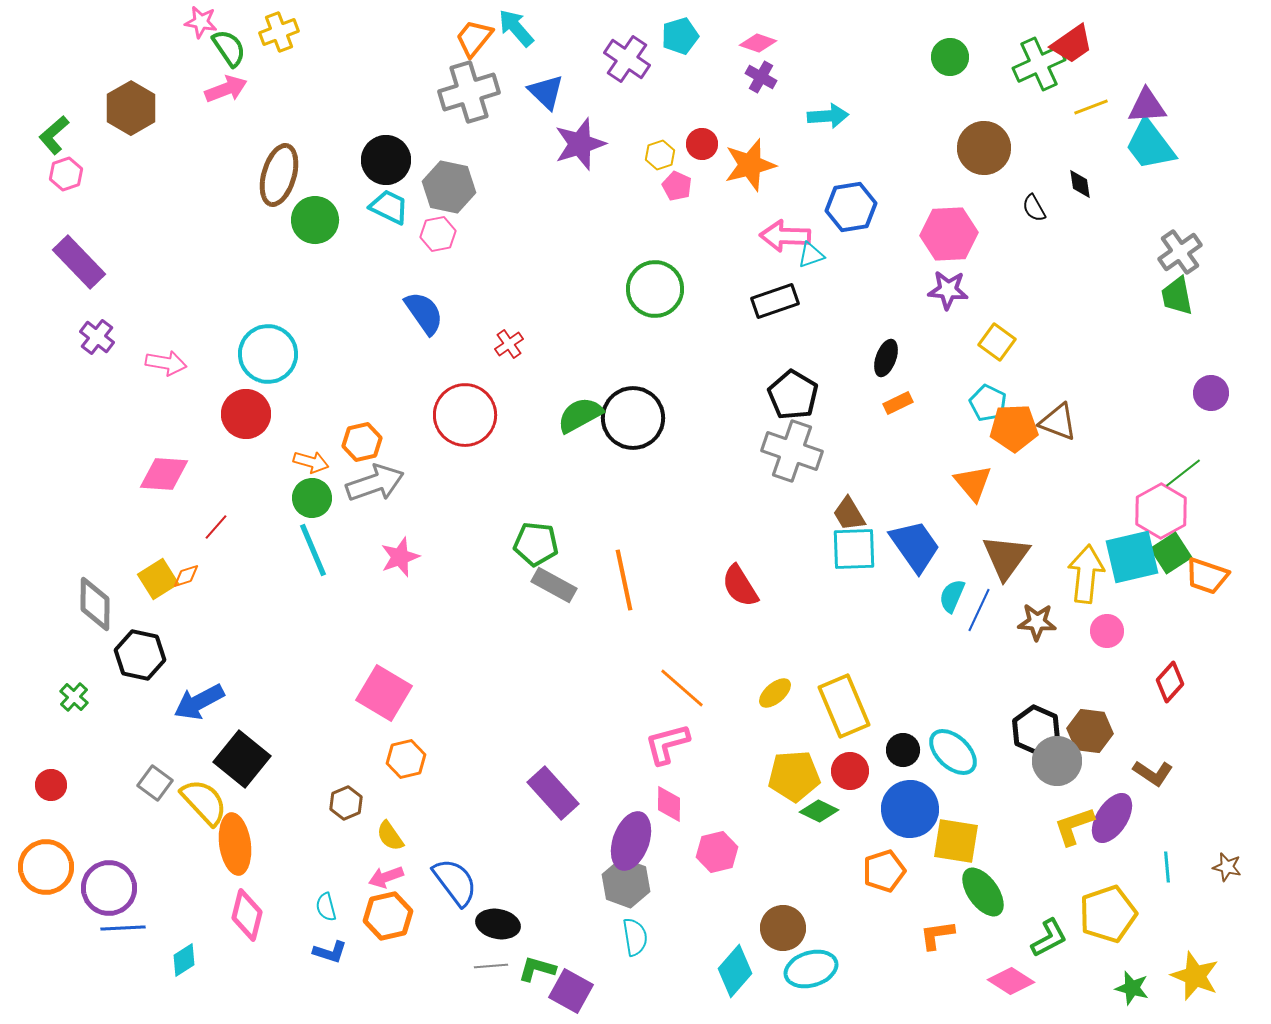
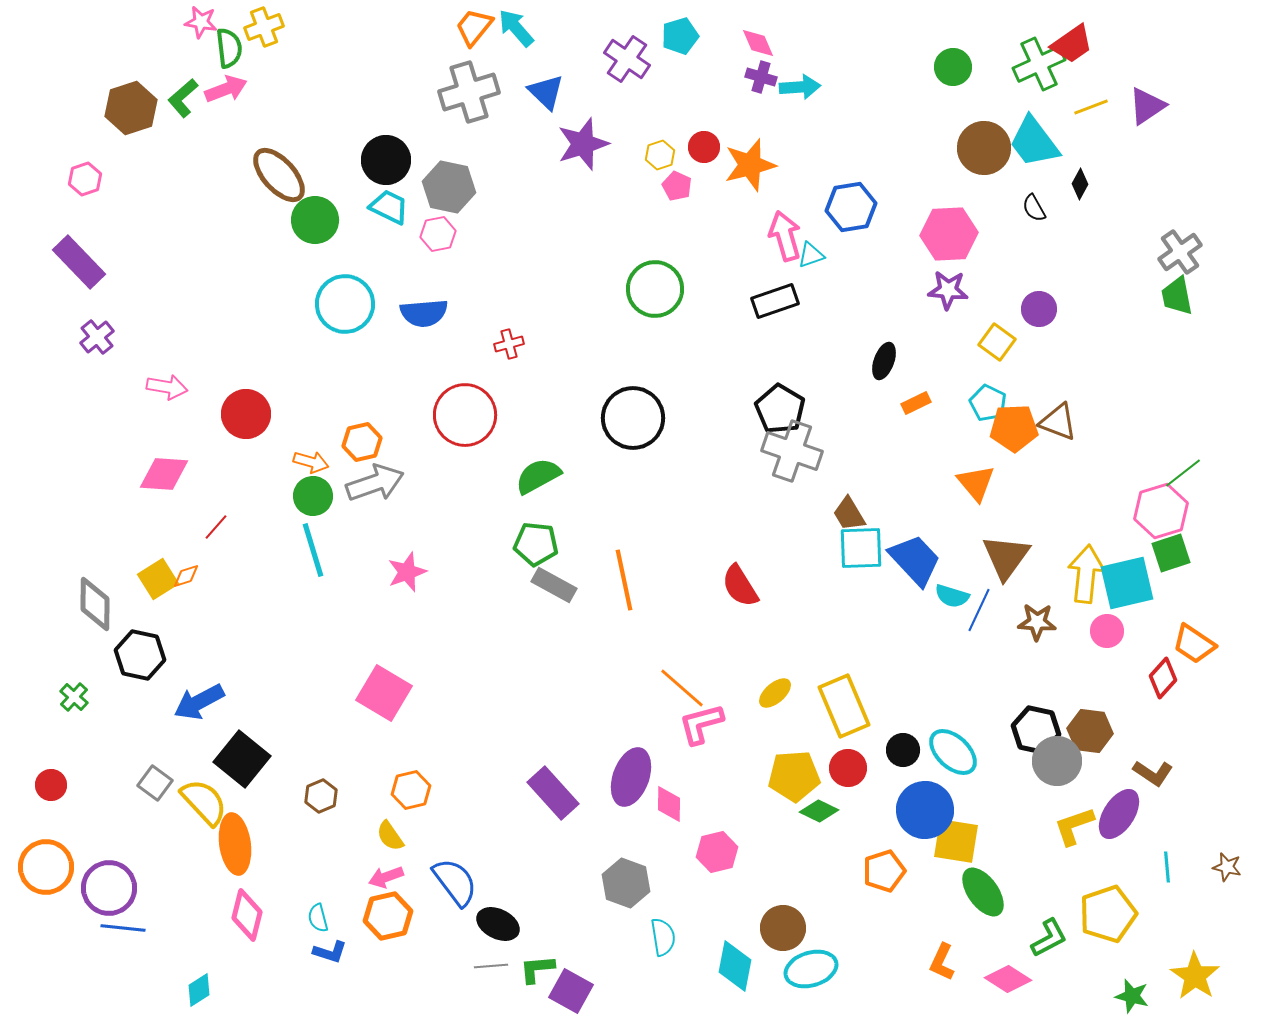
yellow cross at (279, 32): moved 15 px left, 5 px up
orange trapezoid at (474, 38): moved 11 px up
pink diamond at (758, 43): rotated 48 degrees clockwise
green semicircle at (229, 48): rotated 27 degrees clockwise
green circle at (950, 57): moved 3 px right, 10 px down
purple cross at (761, 77): rotated 12 degrees counterclockwise
purple triangle at (1147, 106): rotated 30 degrees counterclockwise
brown hexagon at (131, 108): rotated 12 degrees clockwise
cyan arrow at (828, 116): moved 28 px left, 29 px up
green L-shape at (54, 135): moved 129 px right, 37 px up
purple star at (580, 144): moved 3 px right
red circle at (702, 144): moved 2 px right, 3 px down
cyan trapezoid at (1150, 145): moved 116 px left, 3 px up
pink hexagon at (66, 174): moved 19 px right, 5 px down
brown ellipse at (279, 175): rotated 58 degrees counterclockwise
black diamond at (1080, 184): rotated 36 degrees clockwise
pink arrow at (785, 236): rotated 72 degrees clockwise
blue semicircle at (424, 313): rotated 120 degrees clockwise
purple cross at (97, 337): rotated 12 degrees clockwise
red cross at (509, 344): rotated 20 degrees clockwise
cyan circle at (268, 354): moved 77 px right, 50 px up
black ellipse at (886, 358): moved 2 px left, 3 px down
pink arrow at (166, 363): moved 1 px right, 24 px down
purple circle at (1211, 393): moved 172 px left, 84 px up
black pentagon at (793, 395): moved 13 px left, 14 px down
orange rectangle at (898, 403): moved 18 px right
green semicircle at (580, 415): moved 42 px left, 61 px down
orange triangle at (973, 483): moved 3 px right
green circle at (312, 498): moved 1 px right, 2 px up
pink hexagon at (1161, 511): rotated 12 degrees clockwise
blue trapezoid at (915, 546): moved 14 px down; rotated 8 degrees counterclockwise
cyan square at (854, 549): moved 7 px right, 1 px up
cyan line at (313, 550): rotated 6 degrees clockwise
green square at (1171, 553): rotated 15 degrees clockwise
pink star at (400, 557): moved 7 px right, 15 px down
cyan square at (1132, 557): moved 5 px left, 26 px down
orange trapezoid at (1207, 576): moved 13 px left, 68 px down; rotated 15 degrees clockwise
cyan semicircle at (952, 596): rotated 96 degrees counterclockwise
red diamond at (1170, 682): moved 7 px left, 4 px up
black hexagon at (1036, 730): rotated 12 degrees counterclockwise
pink L-shape at (667, 744): moved 34 px right, 20 px up
orange hexagon at (406, 759): moved 5 px right, 31 px down
red circle at (850, 771): moved 2 px left, 3 px up
brown hexagon at (346, 803): moved 25 px left, 7 px up
blue circle at (910, 809): moved 15 px right, 1 px down
purple ellipse at (1112, 818): moved 7 px right, 4 px up
purple ellipse at (631, 841): moved 64 px up
cyan semicircle at (326, 907): moved 8 px left, 11 px down
black ellipse at (498, 924): rotated 15 degrees clockwise
blue line at (123, 928): rotated 9 degrees clockwise
orange L-shape at (937, 935): moved 5 px right, 27 px down; rotated 57 degrees counterclockwise
cyan semicircle at (635, 937): moved 28 px right
cyan diamond at (184, 960): moved 15 px right, 30 px down
green L-shape at (537, 969): rotated 21 degrees counterclockwise
cyan diamond at (735, 971): moved 5 px up; rotated 30 degrees counterclockwise
yellow star at (1195, 976): rotated 12 degrees clockwise
pink diamond at (1011, 981): moved 3 px left, 2 px up
green star at (1132, 988): moved 8 px down
